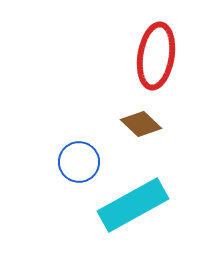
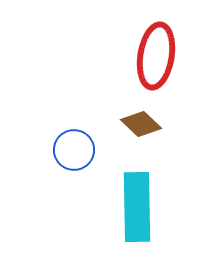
blue circle: moved 5 px left, 12 px up
cyan rectangle: moved 4 px right, 2 px down; rotated 62 degrees counterclockwise
